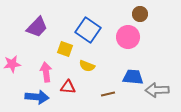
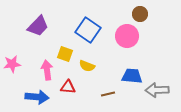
purple trapezoid: moved 1 px right, 1 px up
pink circle: moved 1 px left, 1 px up
yellow square: moved 5 px down
pink arrow: moved 1 px right, 2 px up
blue trapezoid: moved 1 px left, 1 px up
